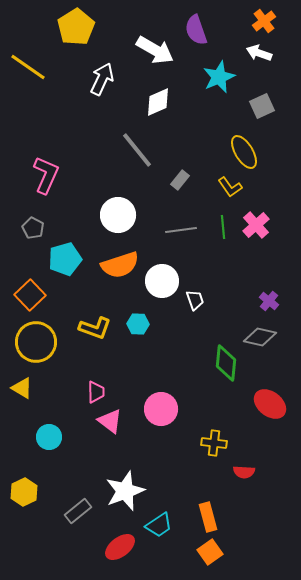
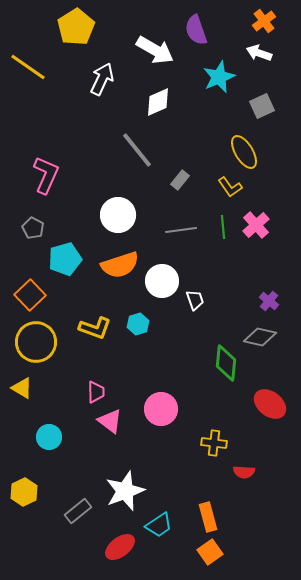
cyan hexagon at (138, 324): rotated 20 degrees counterclockwise
